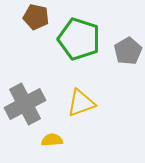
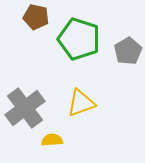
gray cross: moved 4 px down; rotated 9 degrees counterclockwise
